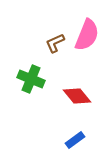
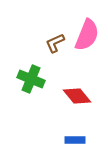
blue rectangle: rotated 36 degrees clockwise
